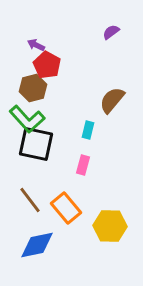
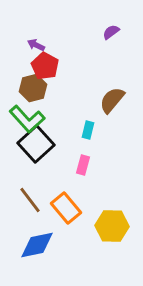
red pentagon: moved 2 px left, 1 px down
black square: rotated 36 degrees clockwise
yellow hexagon: moved 2 px right
